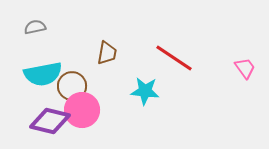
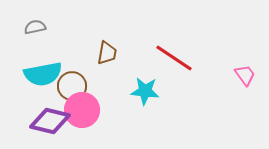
pink trapezoid: moved 7 px down
